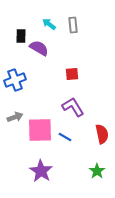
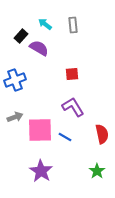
cyan arrow: moved 4 px left
black rectangle: rotated 40 degrees clockwise
